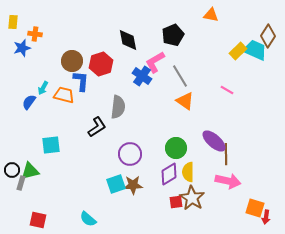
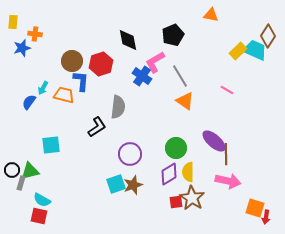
brown star at (133, 185): rotated 18 degrees counterclockwise
cyan semicircle at (88, 219): moved 46 px left, 19 px up; rotated 12 degrees counterclockwise
red square at (38, 220): moved 1 px right, 4 px up
